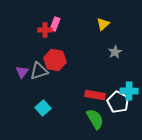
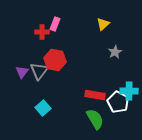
red cross: moved 3 px left, 2 px down
gray triangle: rotated 36 degrees counterclockwise
